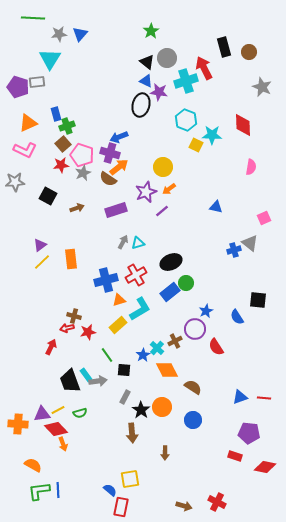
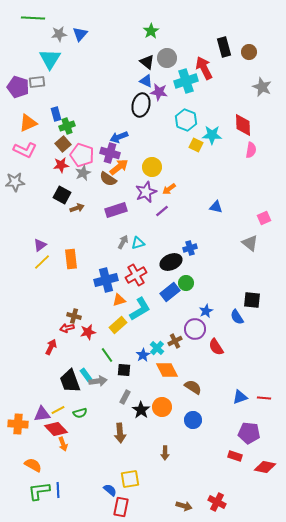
yellow circle at (163, 167): moved 11 px left
pink semicircle at (251, 167): moved 17 px up
black square at (48, 196): moved 14 px right, 1 px up
blue cross at (234, 250): moved 44 px left, 2 px up
black square at (258, 300): moved 6 px left
brown arrow at (132, 433): moved 12 px left
